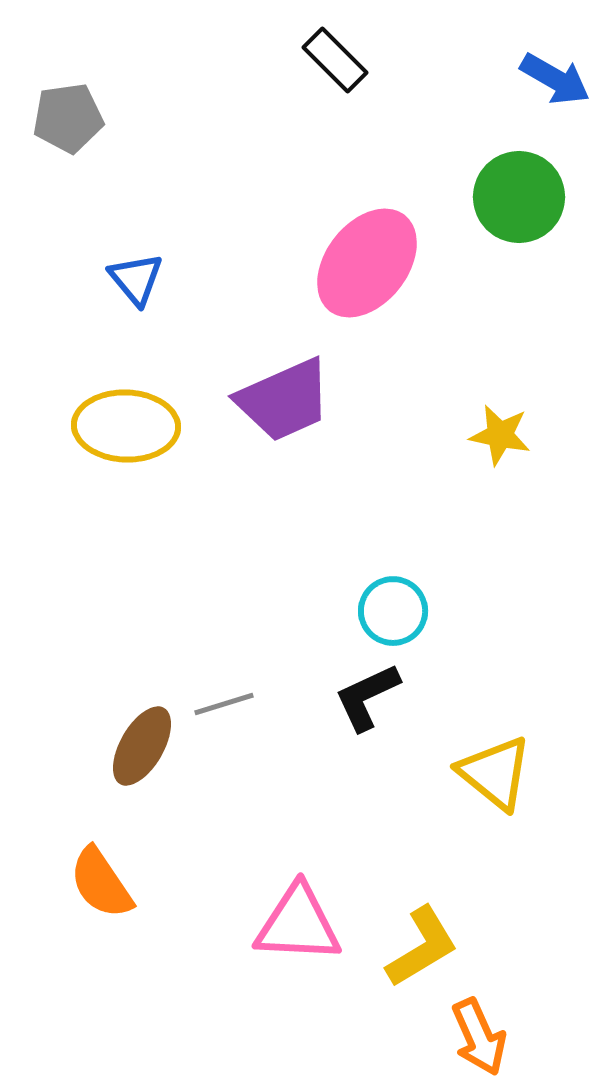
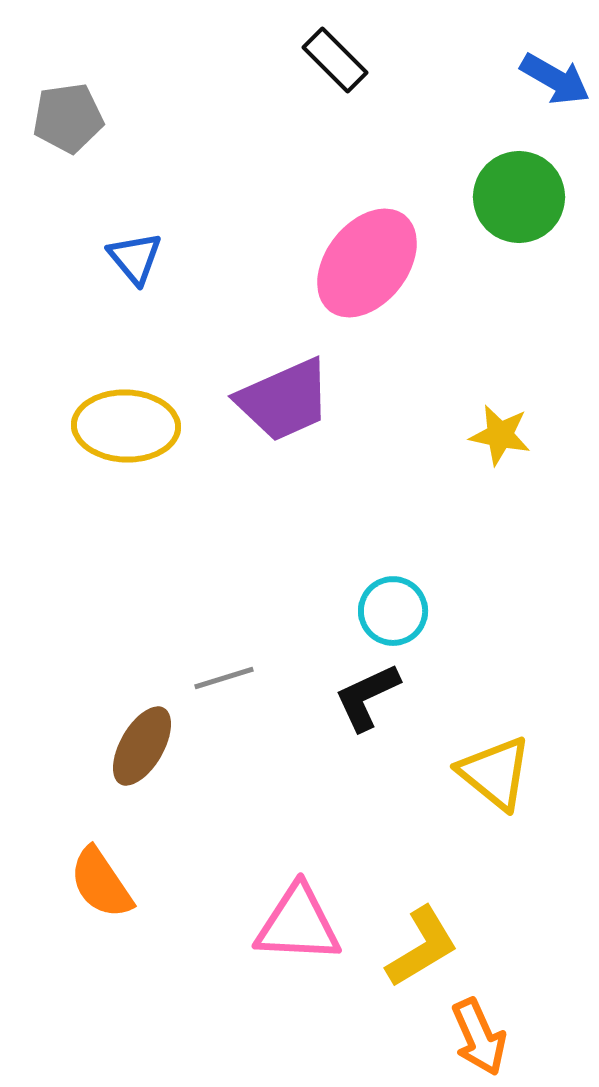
blue triangle: moved 1 px left, 21 px up
gray line: moved 26 px up
